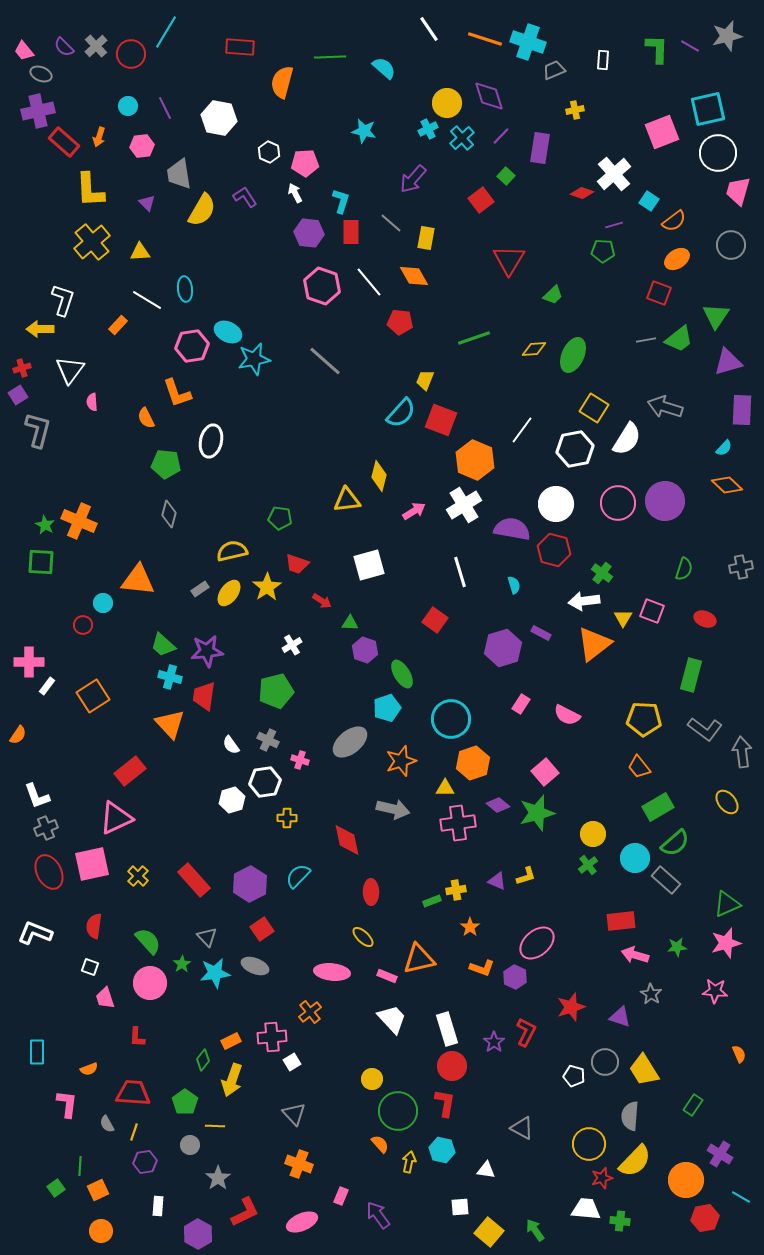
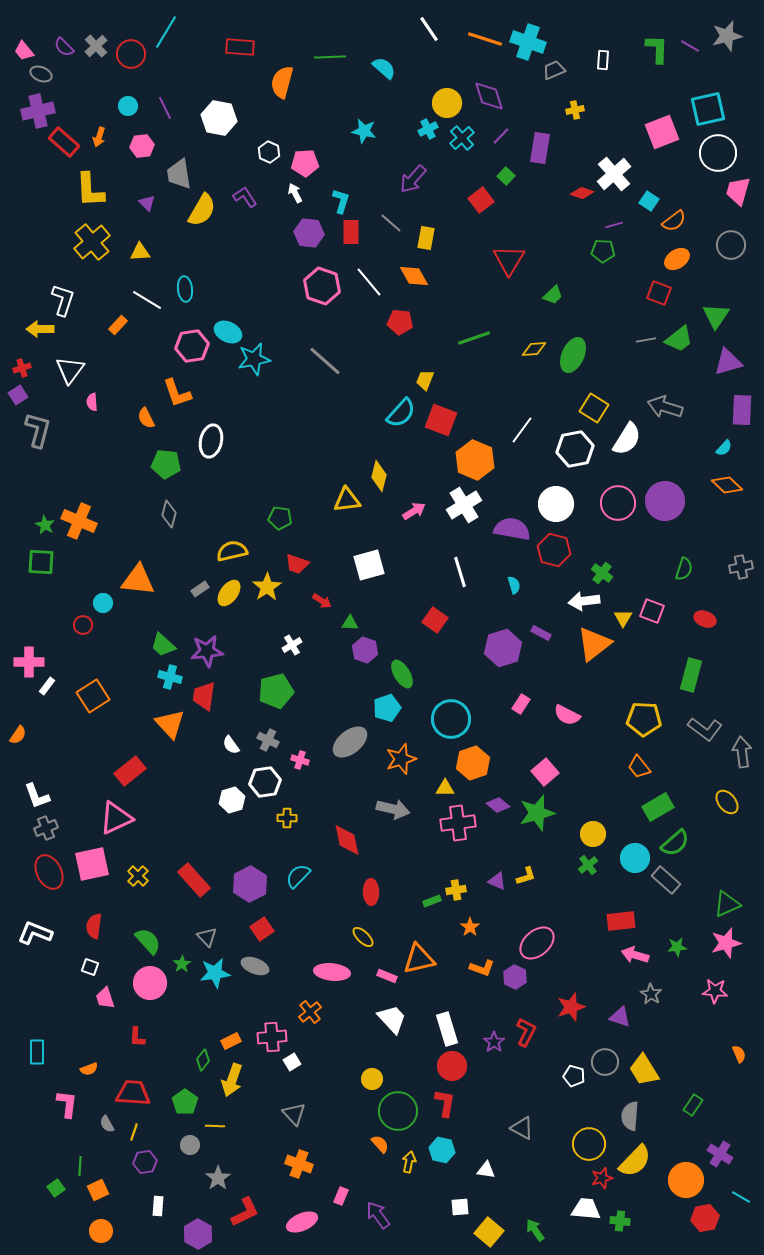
orange star at (401, 761): moved 2 px up
